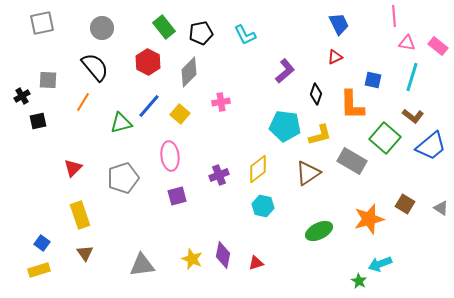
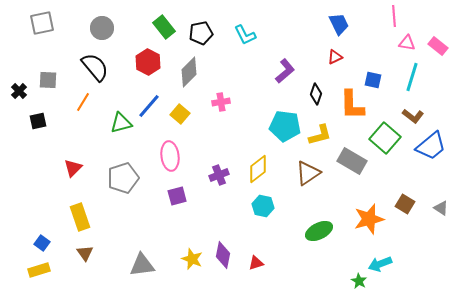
black cross at (22, 96): moved 3 px left, 5 px up; rotated 14 degrees counterclockwise
yellow rectangle at (80, 215): moved 2 px down
